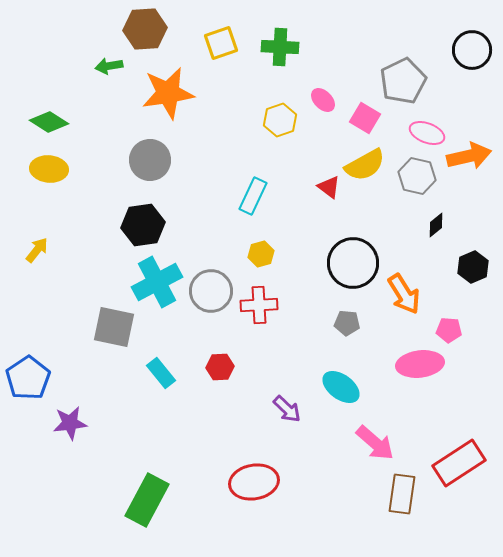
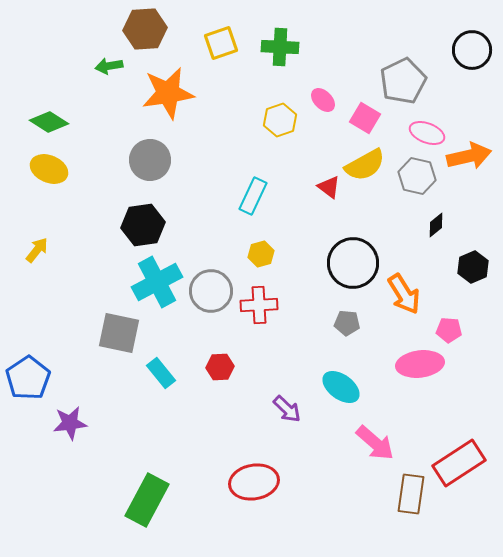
yellow ellipse at (49, 169): rotated 18 degrees clockwise
gray square at (114, 327): moved 5 px right, 6 px down
brown rectangle at (402, 494): moved 9 px right
